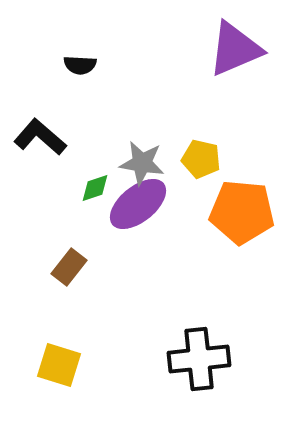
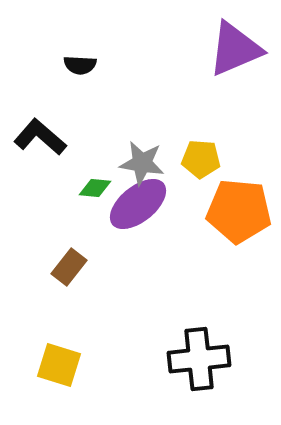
yellow pentagon: rotated 9 degrees counterclockwise
green diamond: rotated 24 degrees clockwise
orange pentagon: moved 3 px left, 1 px up
